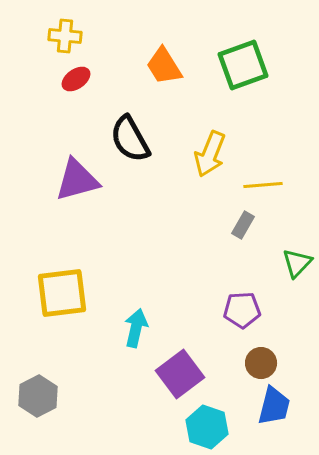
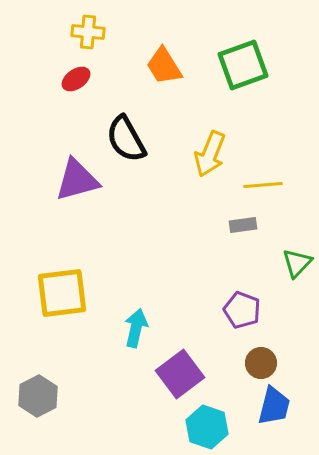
yellow cross: moved 23 px right, 4 px up
black semicircle: moved 4 px left
gray rectangle: rotated 52 degrees clockwise
purple pentagon: rotated 24 degrees clockwise
